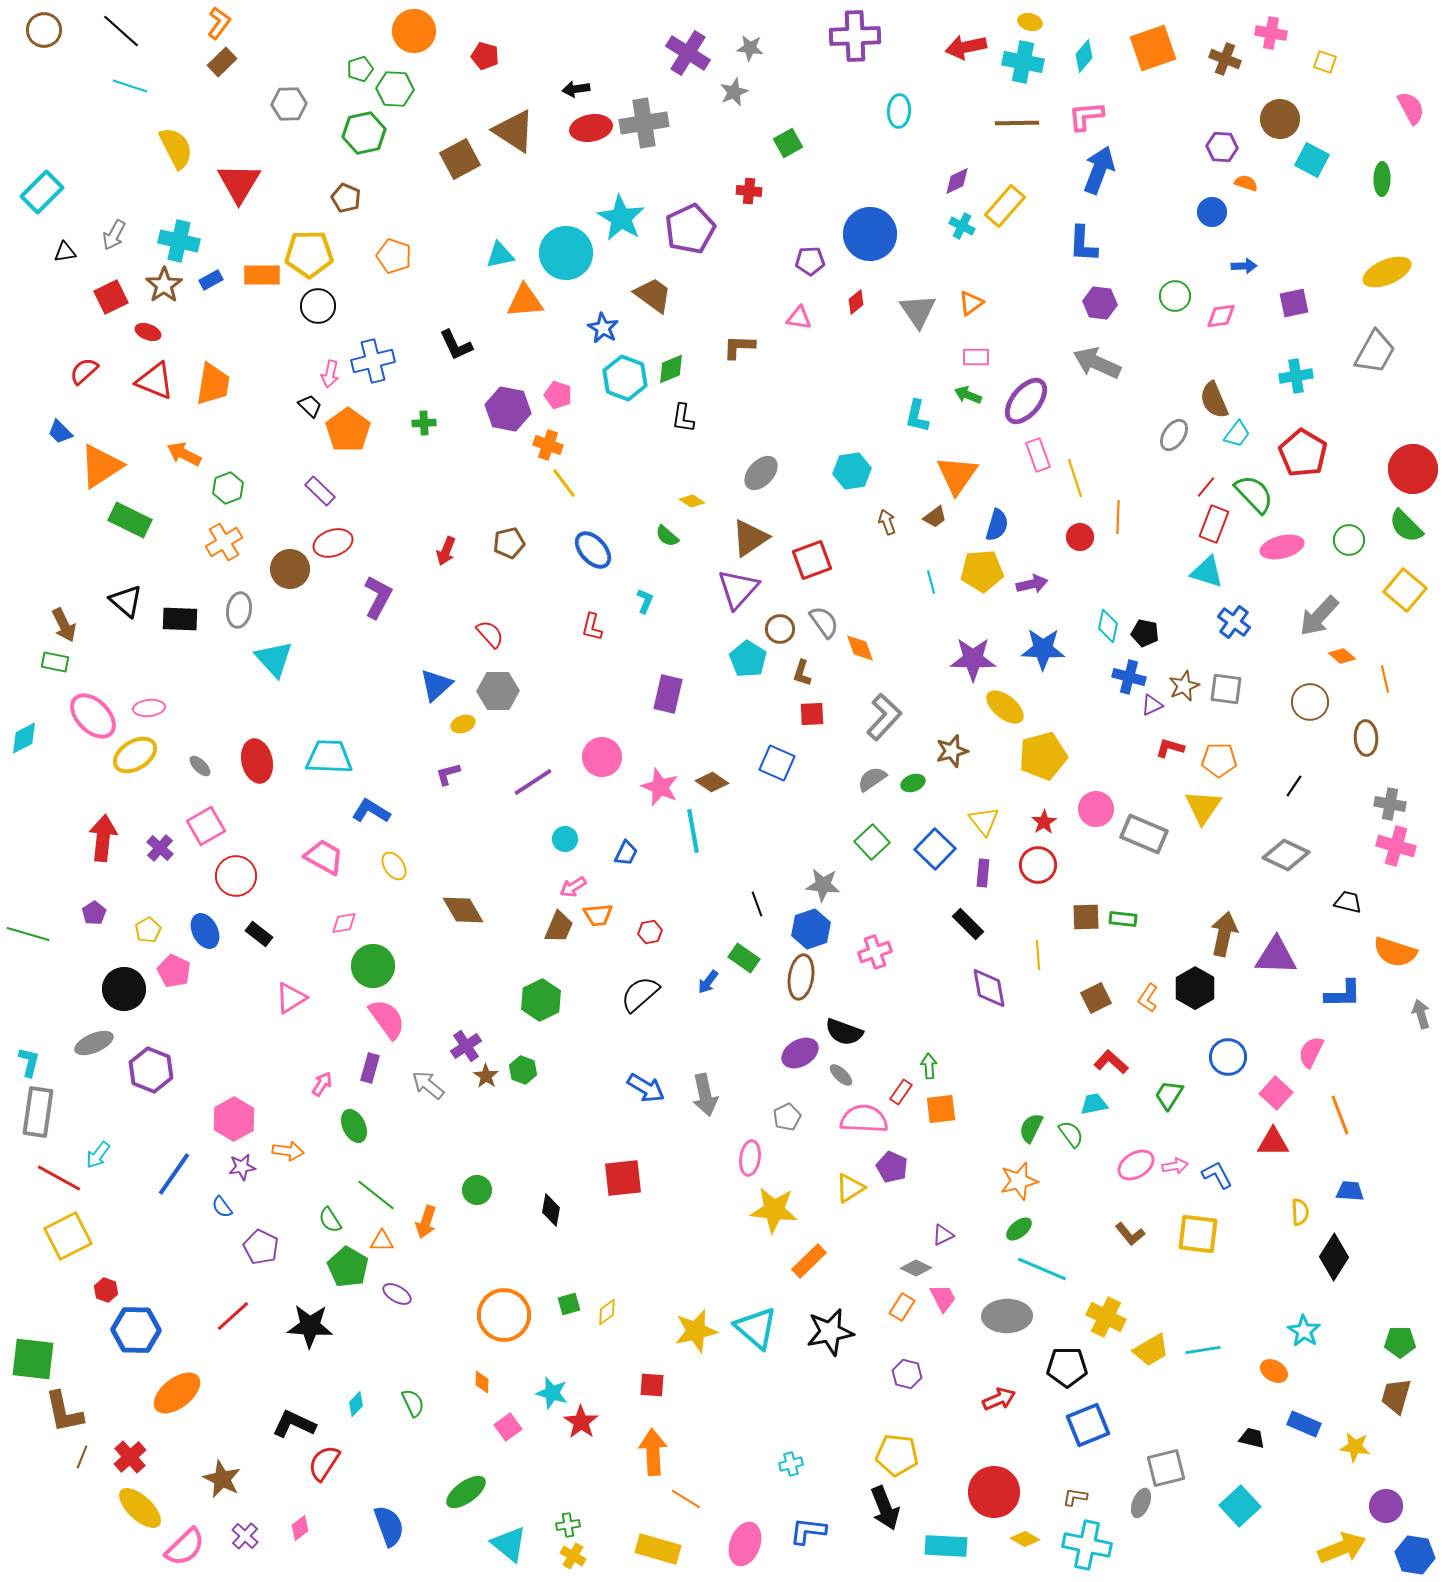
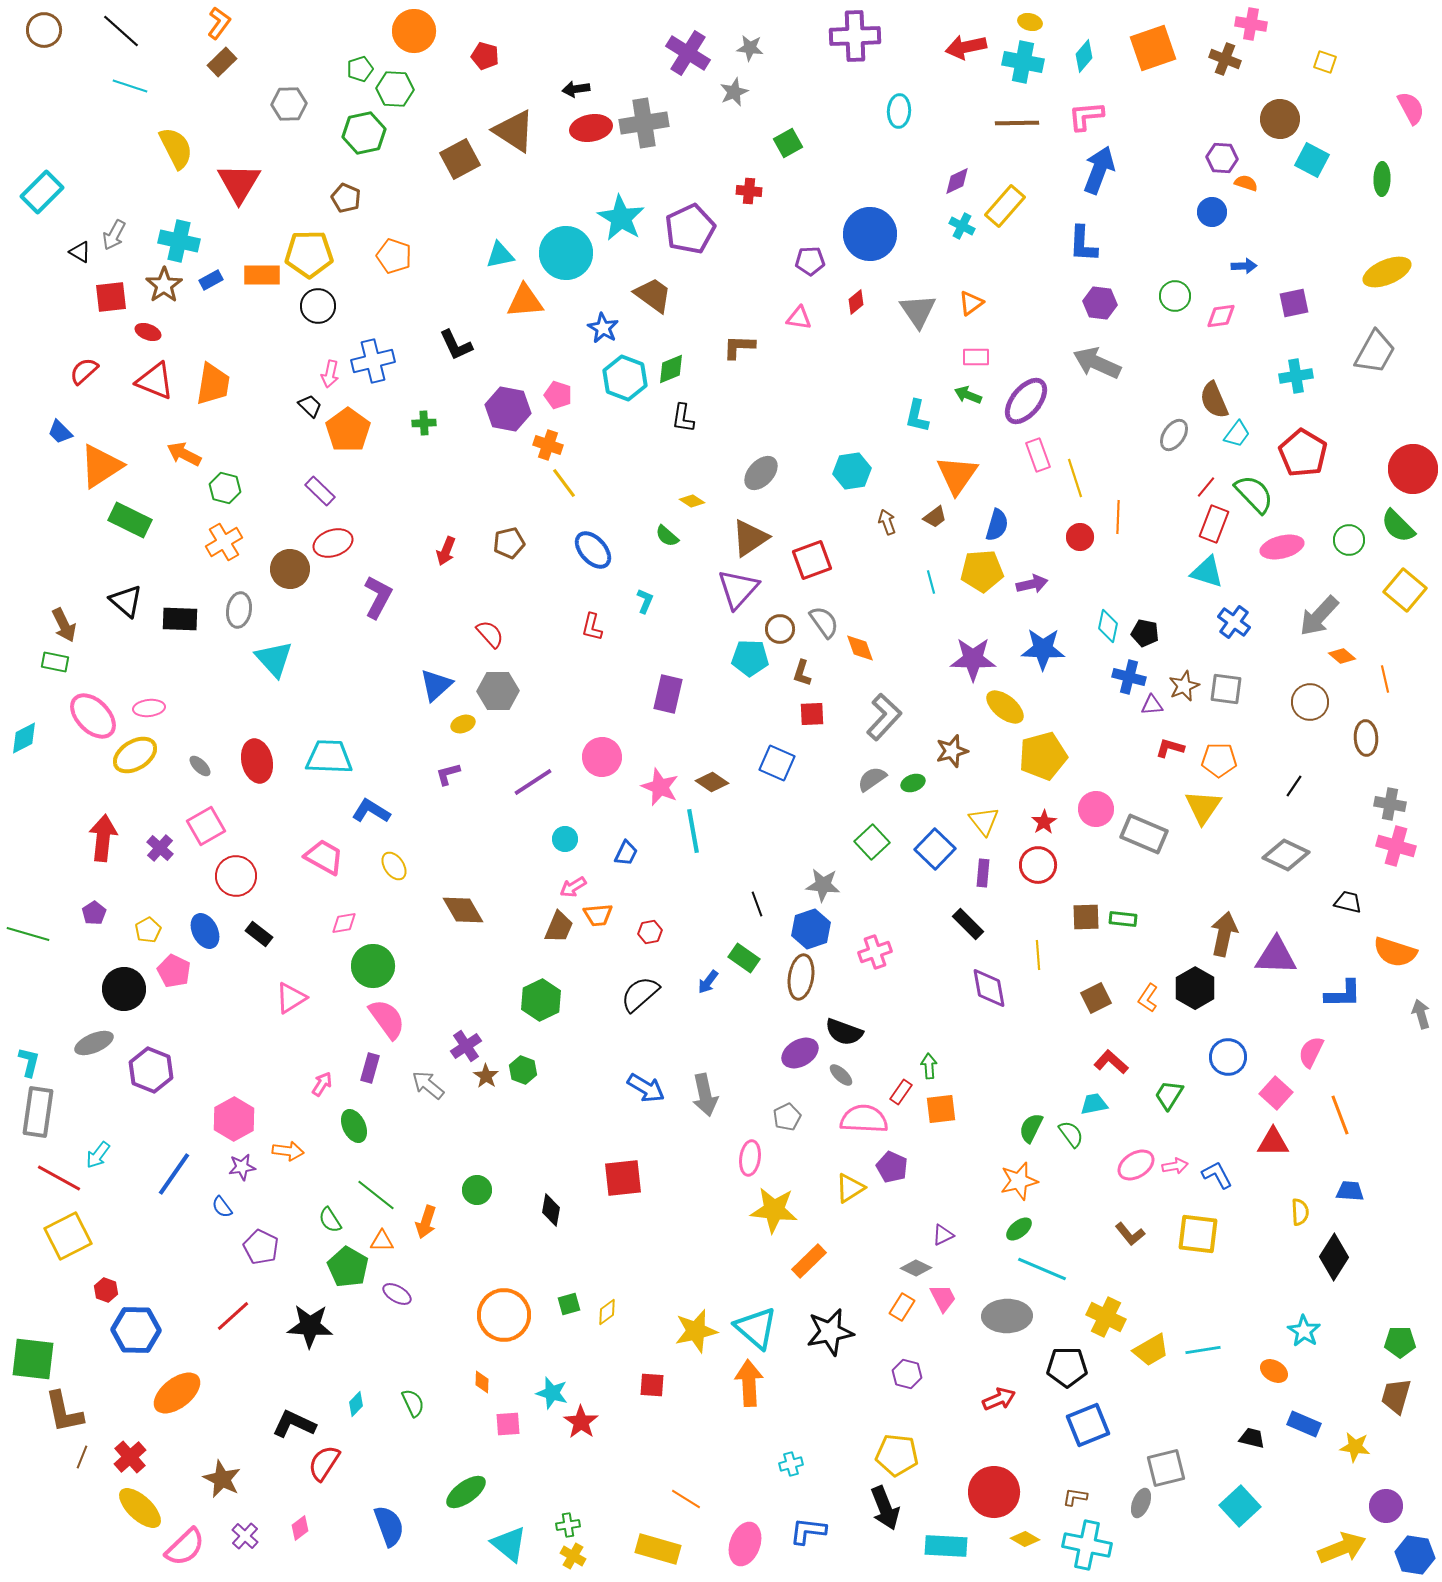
pink cross at (1271, 33): moved 20 px left, 9 px up
purple hexagon at (1222, 147): moved 11 px down
black triangle at (65, 252): moved 15 px right; rotated 40 degrees clockwise
red square at (111, 297): rotated 20 degrees clockwise
green hexagon at (228, 488): moved 3 px left; rotated 24 degrees counterclockwise
green semicircle at (1406, 526): moved 8 px left
cyan pentagon at (748, 659): moved 2 px right, 1 px up; rotated 30 degrees counterclockwise
purple triangle at (1152, 705): rotated 20 degrees clockwise
pink square at (508, 1427): moved 3 px up; rotated 32 degrees clockwise
orange arrow at (653, 1452): moved 96 px right, 69 px up
